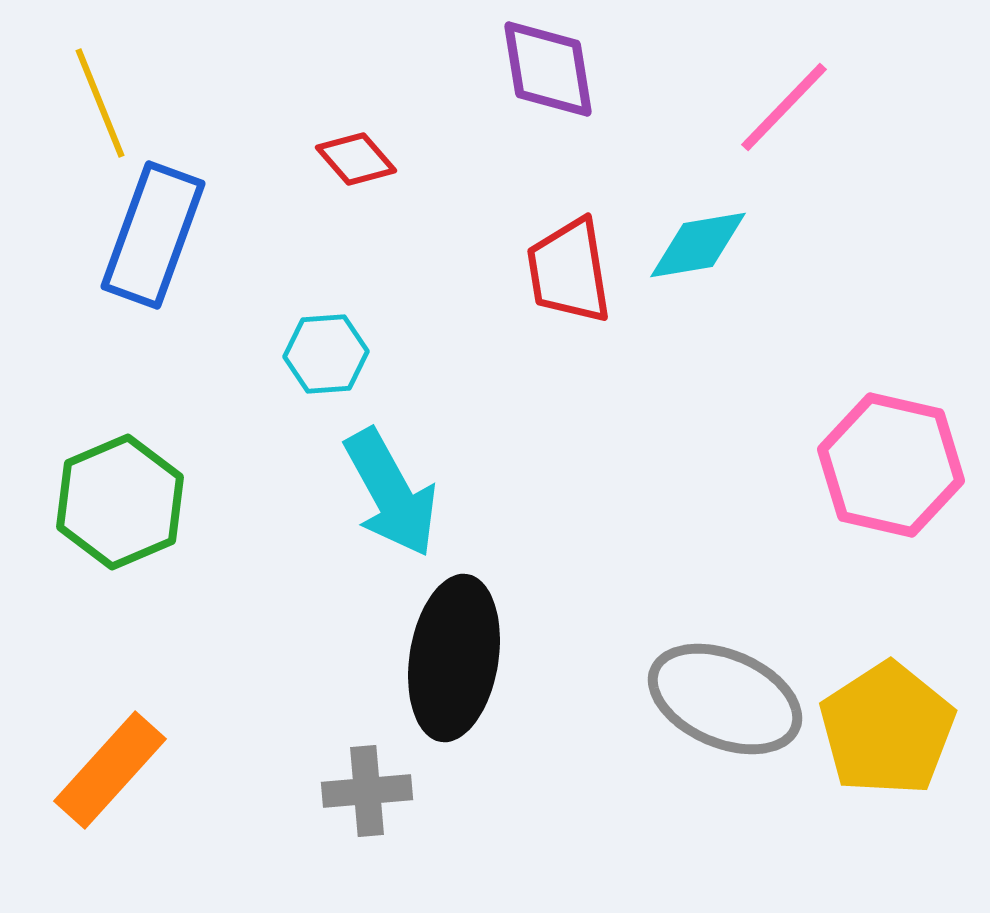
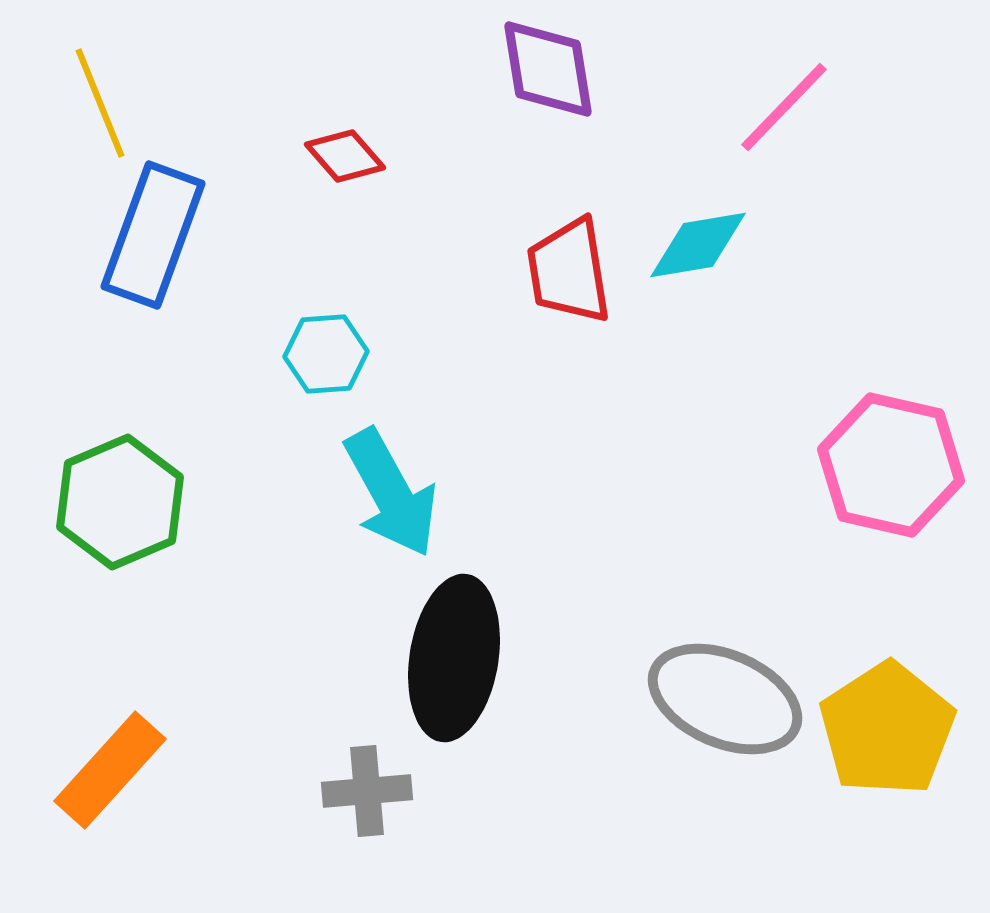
red diamond: moved 11 px left, 3 px up
